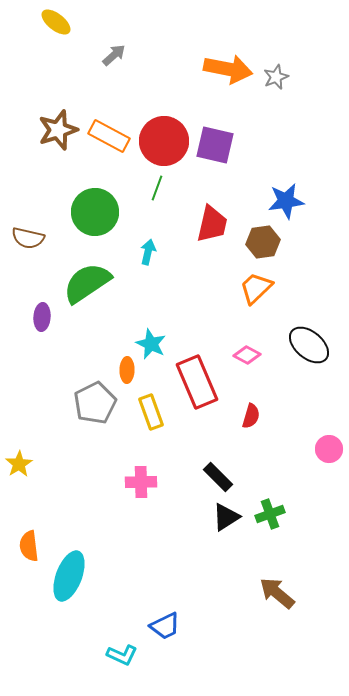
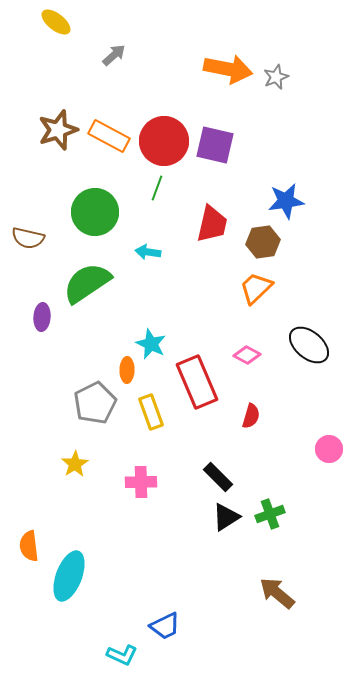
cyan arrow: rotated 95 degrees counterclockwise
yellow star: moved 56 px right
